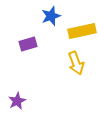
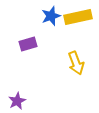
yellow rectangle: moved 4 px left, 14 px up
